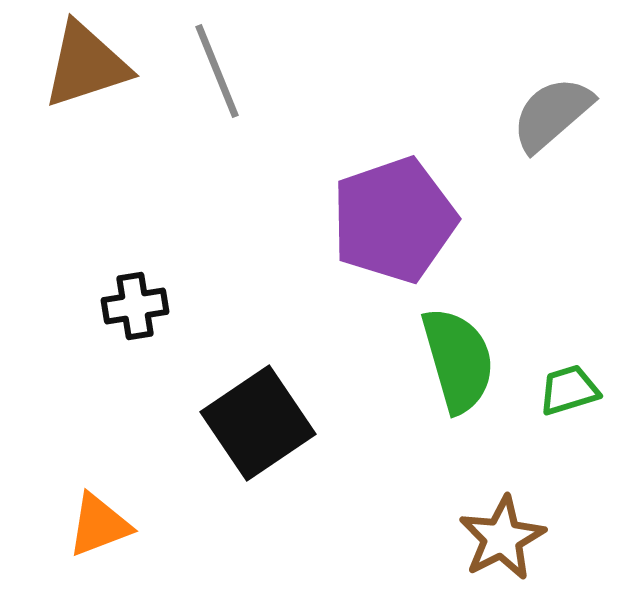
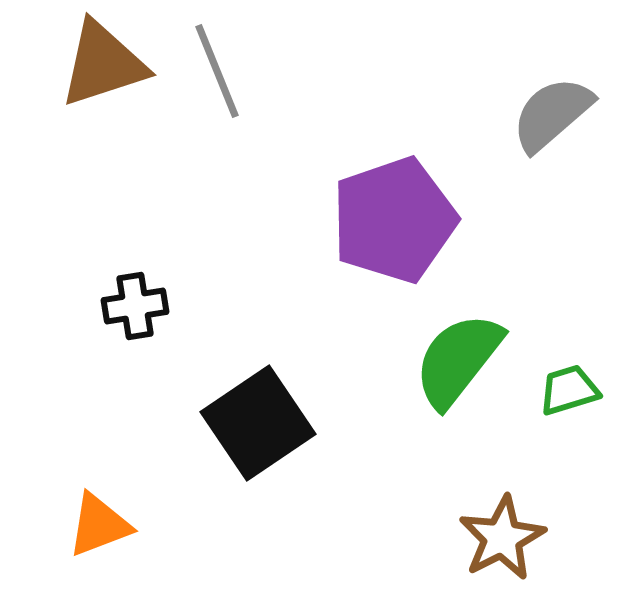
brown triangle: moved 17 px right, 1 px up
green semicircle: rotated 126 degrees counterclockwise
